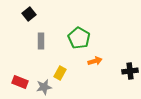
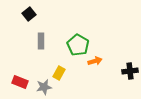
green pentagon: moved 1 px left, 7 px down
yellow rectangle: moved 1 px left
